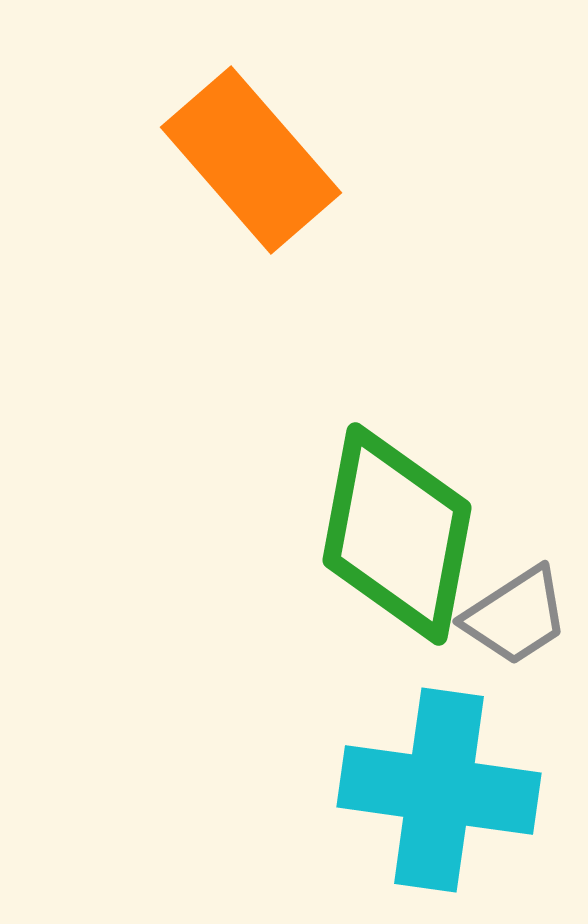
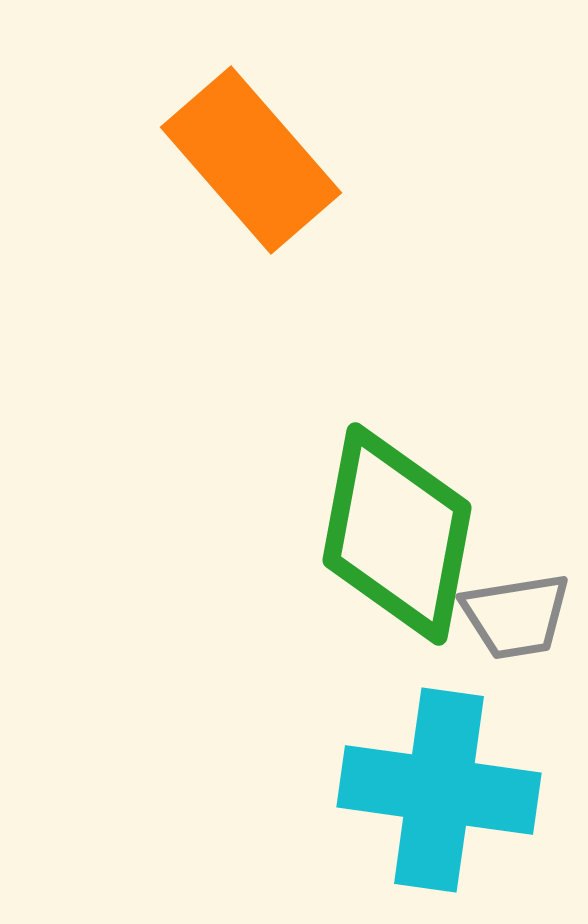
gray trapezoid: rotated 24 degrees clockwise
